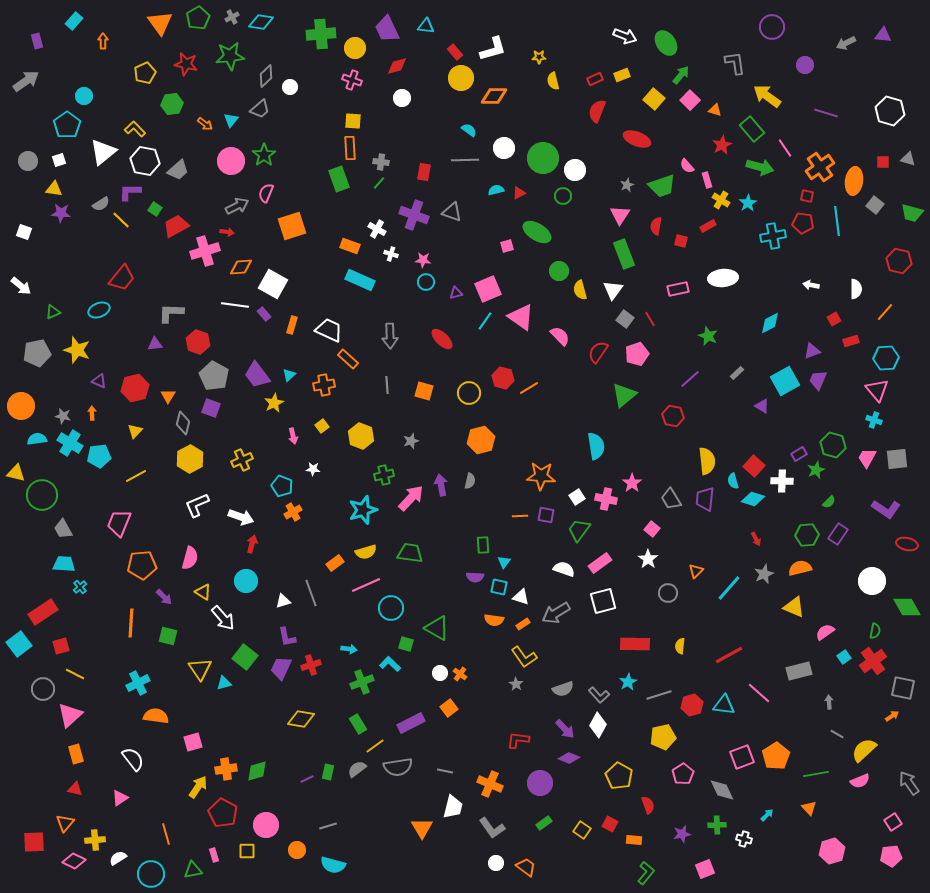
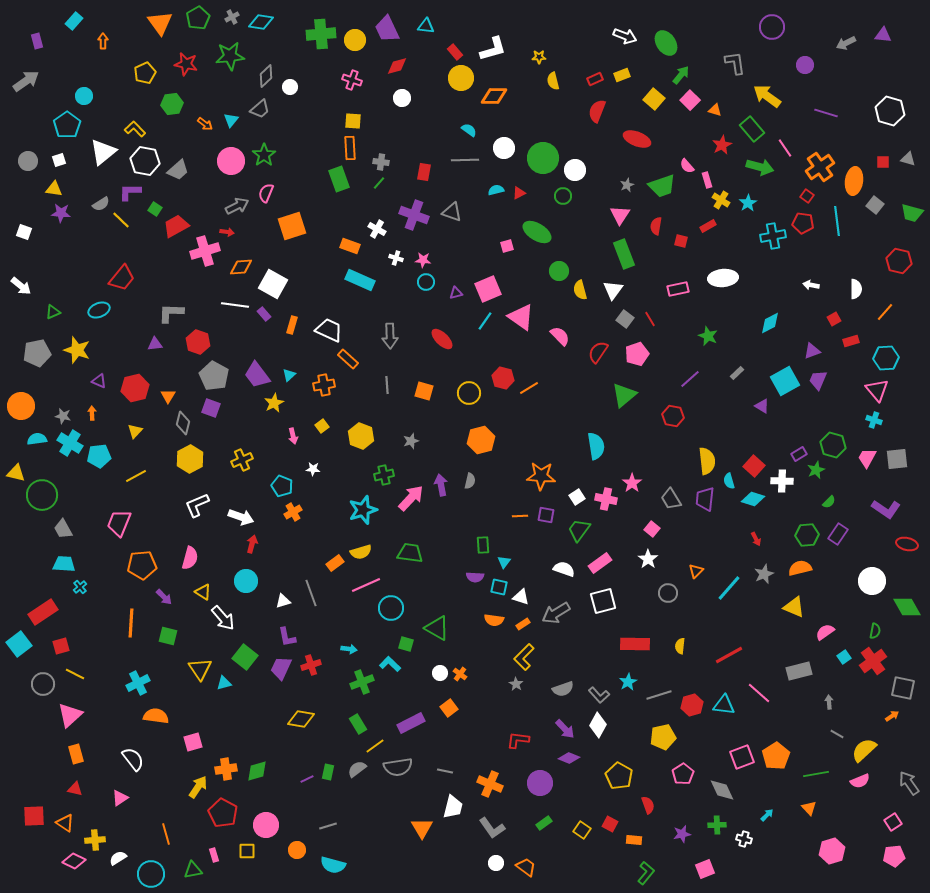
yellow circle at (355, 48): moved 8 px up
red square at (807, 196): rotated 24 degrees clockwise
white cross at (391, 254): moved 5 px right, 4 px down
cyan semicircle at (733, 481): moved 4 px left
yellow semicircle at (366, 552): moved 5 px left
yellow L-shape at (524, 657): rotated 80 degrees clockwise
gray circle at (43, 689): moved 5 px up
orange triangle at (65, 823): rotated 36 degrees counterclockwise
red square at (34, 842): moved 26 px up
pink pentagon at (891, 856): moved 3 px right
